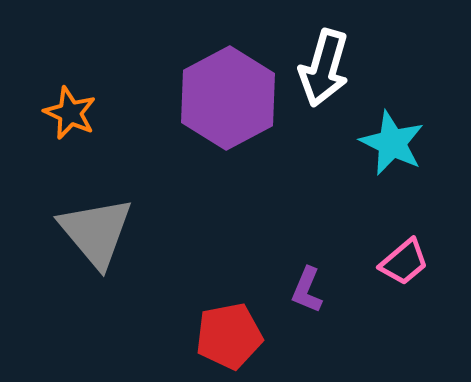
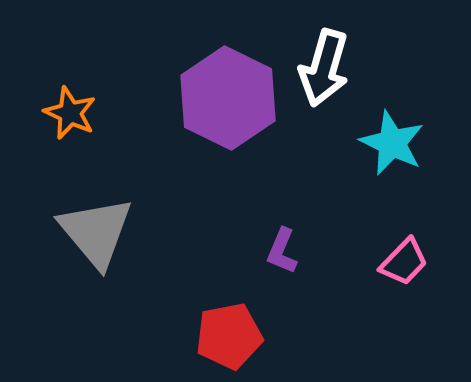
purple hexagon: rotated 6 degrees counterclockwise
pink trapezoid: rotated 6 degrees counterclockwise
purple L-shape: moved 25 px left, 39 px up
